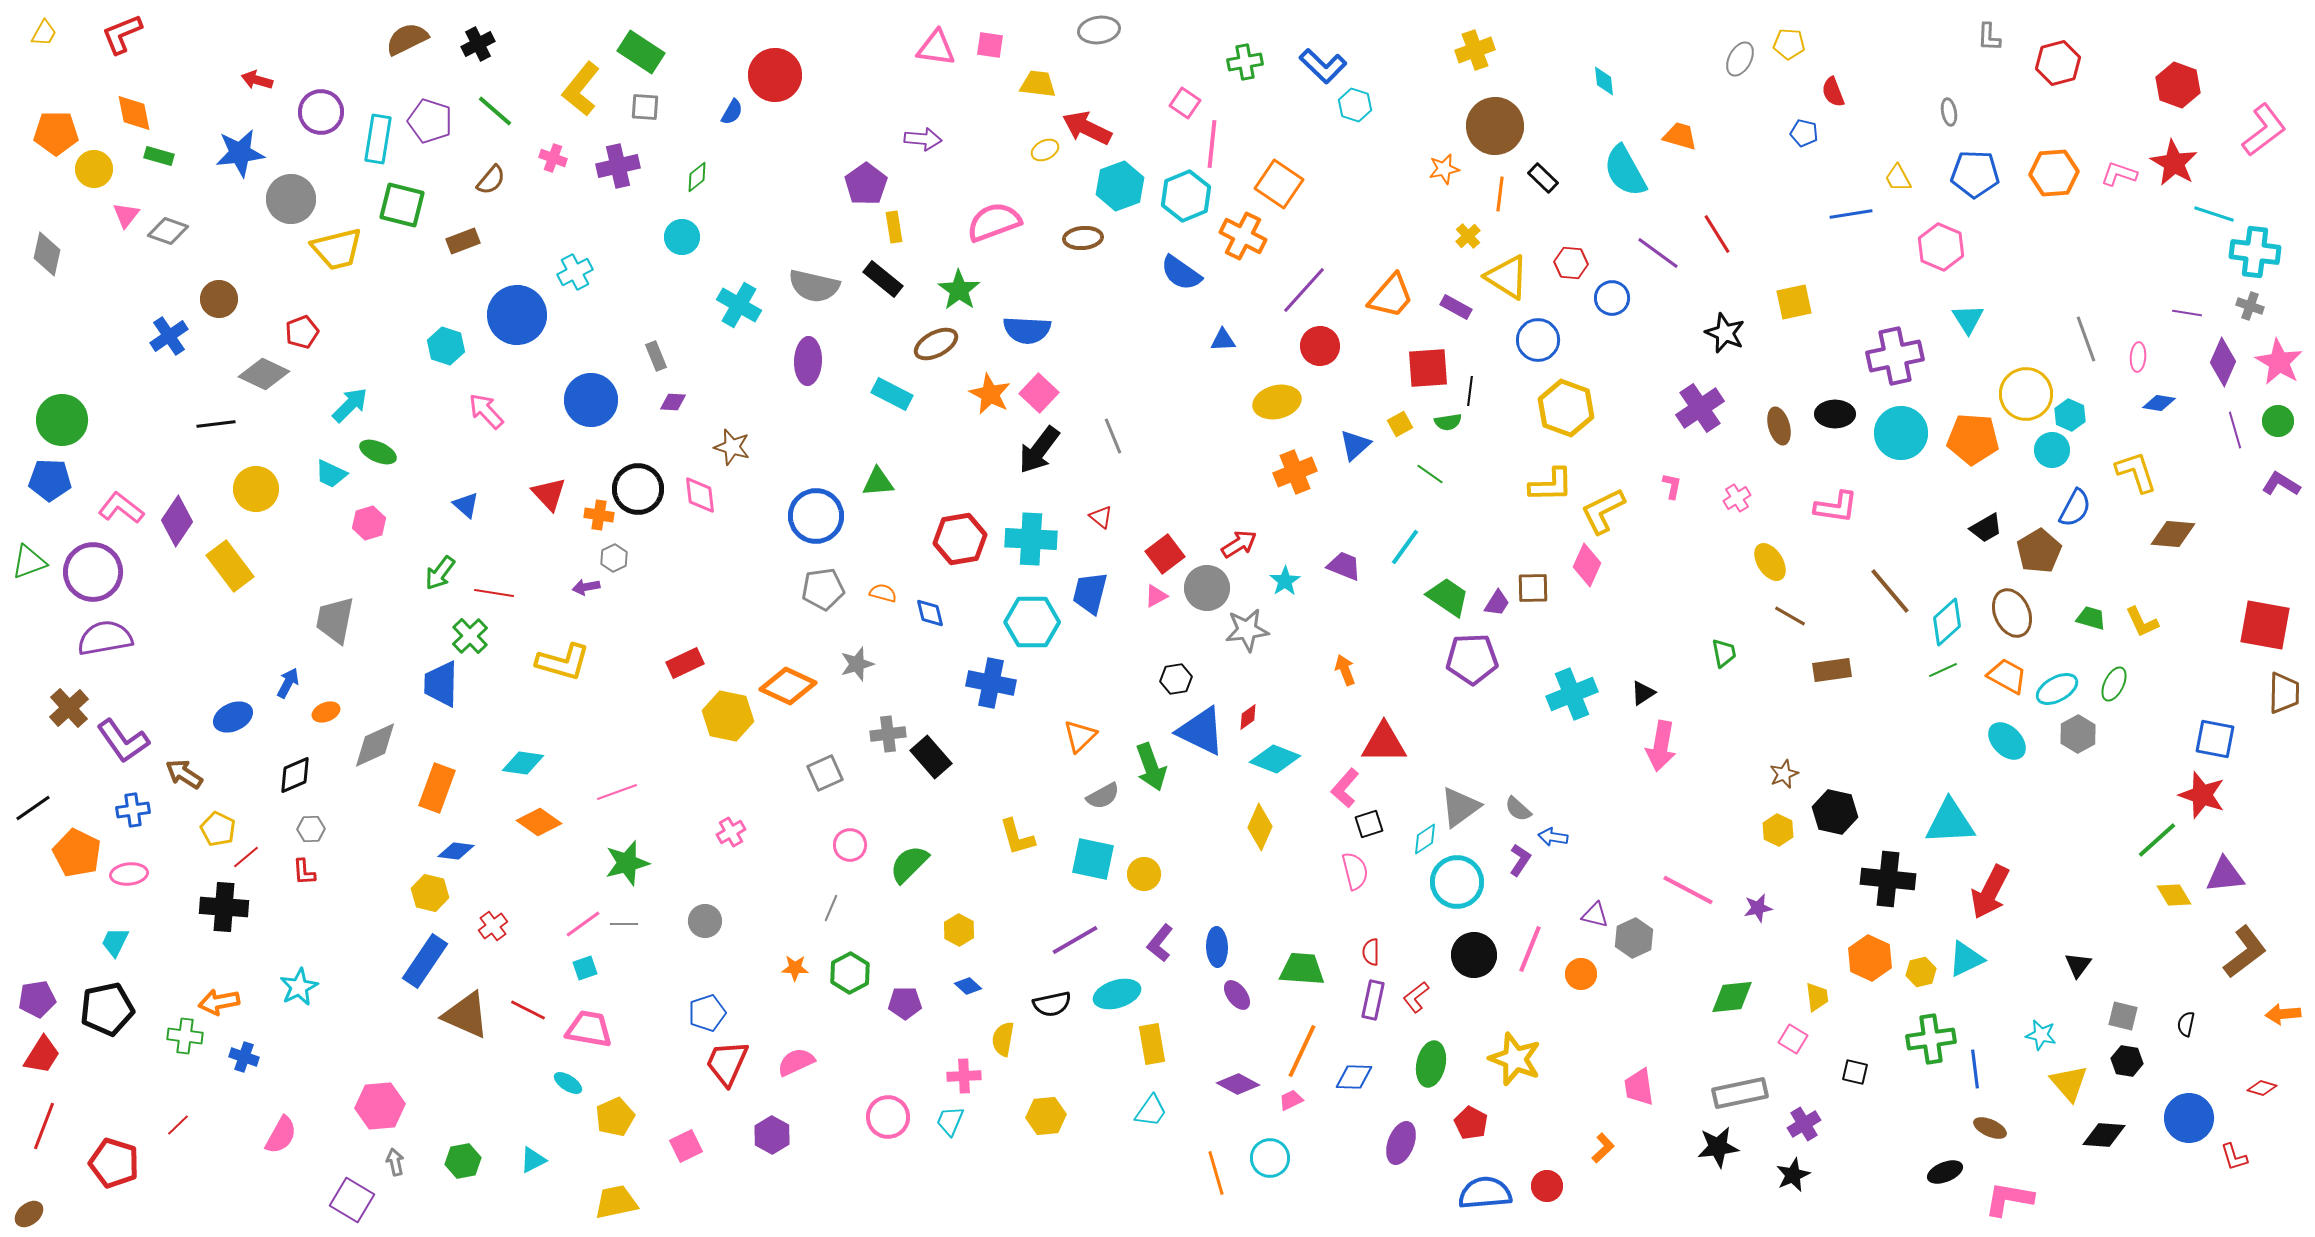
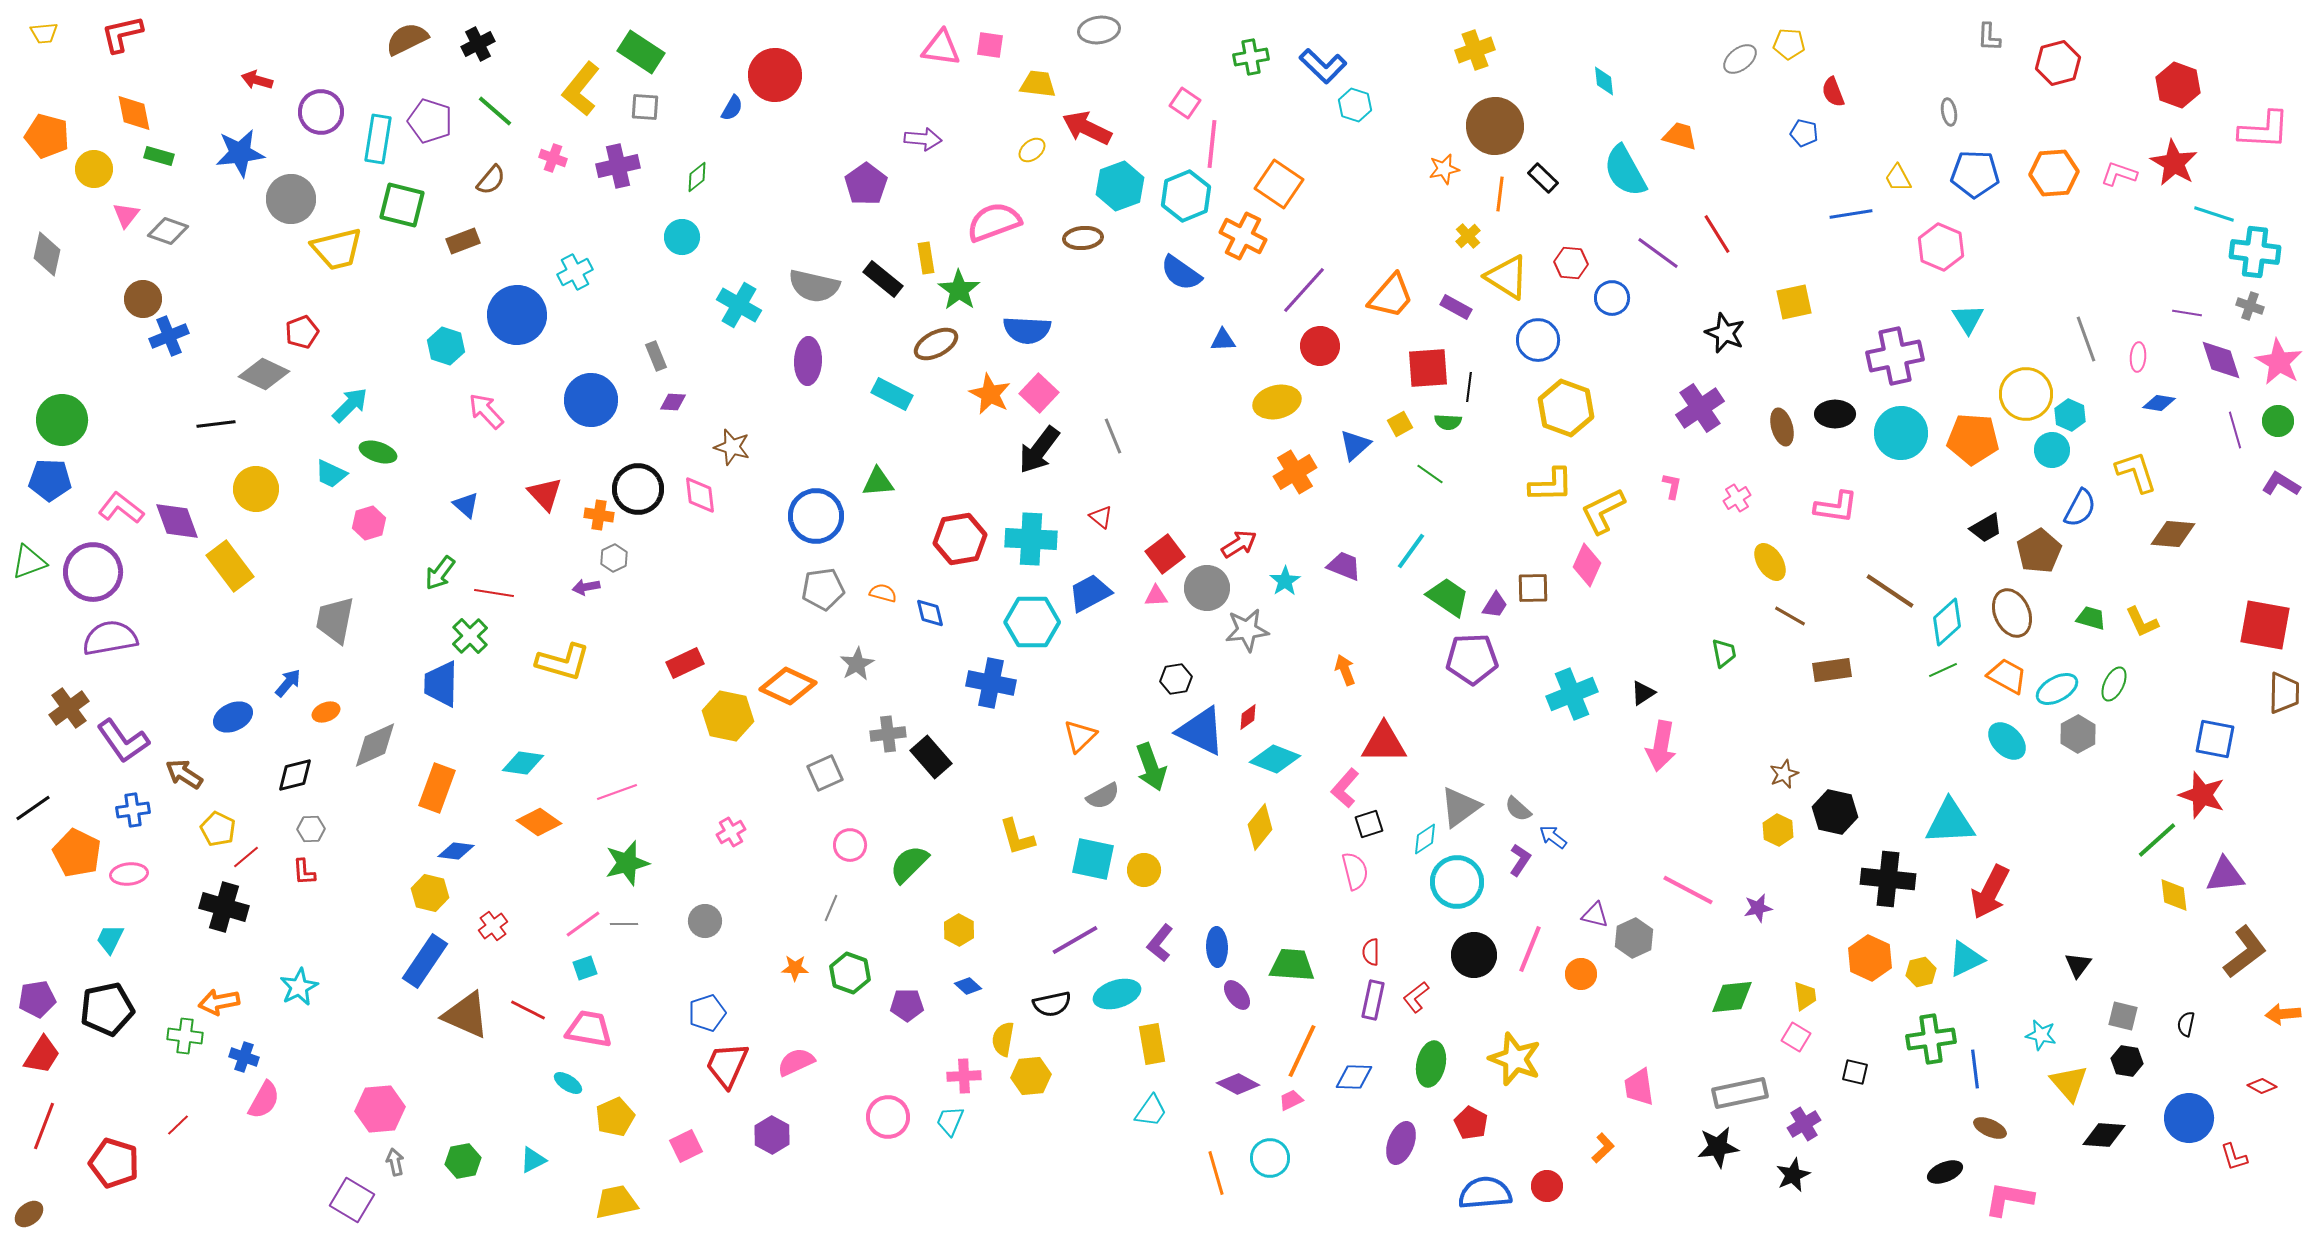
yellow trapezoid at (44, 33): rotated 56 degrees clockwise
red L-shape at (122, 34): rotated 9 degrees clockwise
pink triangle at (936, 48): moved 5 px right
gray ellipse at (1740, 59): rotated 24 degrees clockwise
green cross at (1245, 62): moved 6 px right, 5 px up
blue semicircle at (732, 112): moved 4 px up
pink L-shape at (2264, 130): rotated 40 degrees clockwise
orange pentagon at (56, 133): moved 9 px left, 3 px down; rotated 15 degrees clockwise
yellow ellipse at (1045, 150): moved 13 px left; rotated 12 degrees counterclockwise
yellow rectangle at (894, 227): moved 32 px right, 31 px down
brown circle at (219, 299): moved 76 px left
blue cross at (169, 336): rotated 12 degrees clockwise
purple diamond at (2223, 362): moved 2 px left, 2 px up; rotated 42 degrees counterclockwise
black line at (1470, 391): moved 1 px left, 4 px up
green semicircle at (1448, 422): rotated 12 degrees clockwise
brown ellipse at (1779, 426): moved 3 px right, 1 px down
green ellipse at (378, 452): rotated 6 degrees counterclockwise
orange cross at (1295, 472): rotated 9 degrees counterclockwise
red triangle at (549, 494): moved 4 px left
blue semicircle at (2075, 508): moved 5 px right
purple diamond at (177, 521): rotated 54 degrees counterclockwise
cyan line at (1405, 547): moved 6 px right, 4 px down
brown line at (1890, 591): rotated 16 degrees counterclockwise
blue trapezoid at (1090, 593): rotated 48 degrees clockwise
pink triangle at (1156, 596): rotated 25 degrees clockwise
purple trapezoid at (1497, 603): moved 2 px left, 2 px down
purple semicircle at (105, 638): moved 5 px right
gray star at (857, 664): rotated 12 degrees counterclockwise
blue arrow at (288, 683): rotated 12 degrees clockwise
brown cross at (69, 708): rotated 6 degrees clockwise
black diamond at (295, 775): rotated 9 degrees clockwise
yellow diamond at (1260, 827): rotated 15 degrees clockwise
blue arrow at (1553, 837): rotated 28 degrees clockwise
yellow circle at (1144, 874): moved 4 px up
yellow diamond at (2174, 895): rotated 24 degrees clockwise
black cross at (224, 907): rotated 12 degrees clockwise
cyan trapezoid at (115, 942): moved 5 px left, 3 px up
green trapezoid at (1302, 969): moved 10 px left, 4 px up
green hexagon at (850, 973): rotated 12 degrees counterclockwise
yellow trapezoid at (1817, 997): moved 12 px left, 1 px up
purple pentagon at (905, 1003): moved 2 px right, 2 px down
pink square at (1793, 1039): moved 3 px right, 2 px up
red trapezoid at (727, 1063): moved 2 px down
red diamond at (2262, 1088): moved 2 px up; rotated 12 degrees clockwise
pink hexagon at (380, 1106): moved 3 px down
yellow hexagon at (1046, 1116): moved 15 px left, 40 px up
pink semicircle at (281, 1135): moved 17 px left, 35 px up
